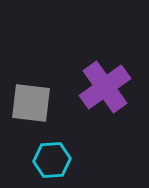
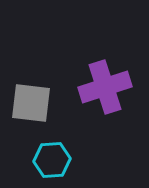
purple cross: rotated 18 degrees clockwise
